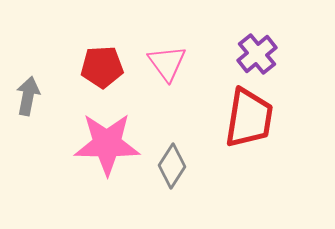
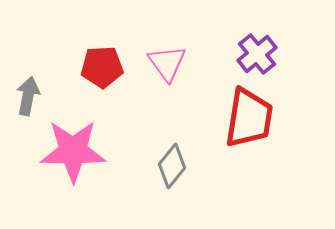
pink star: moved 34 px left, 7 px down
gray diamond: rotated 6 degrees clockwise
